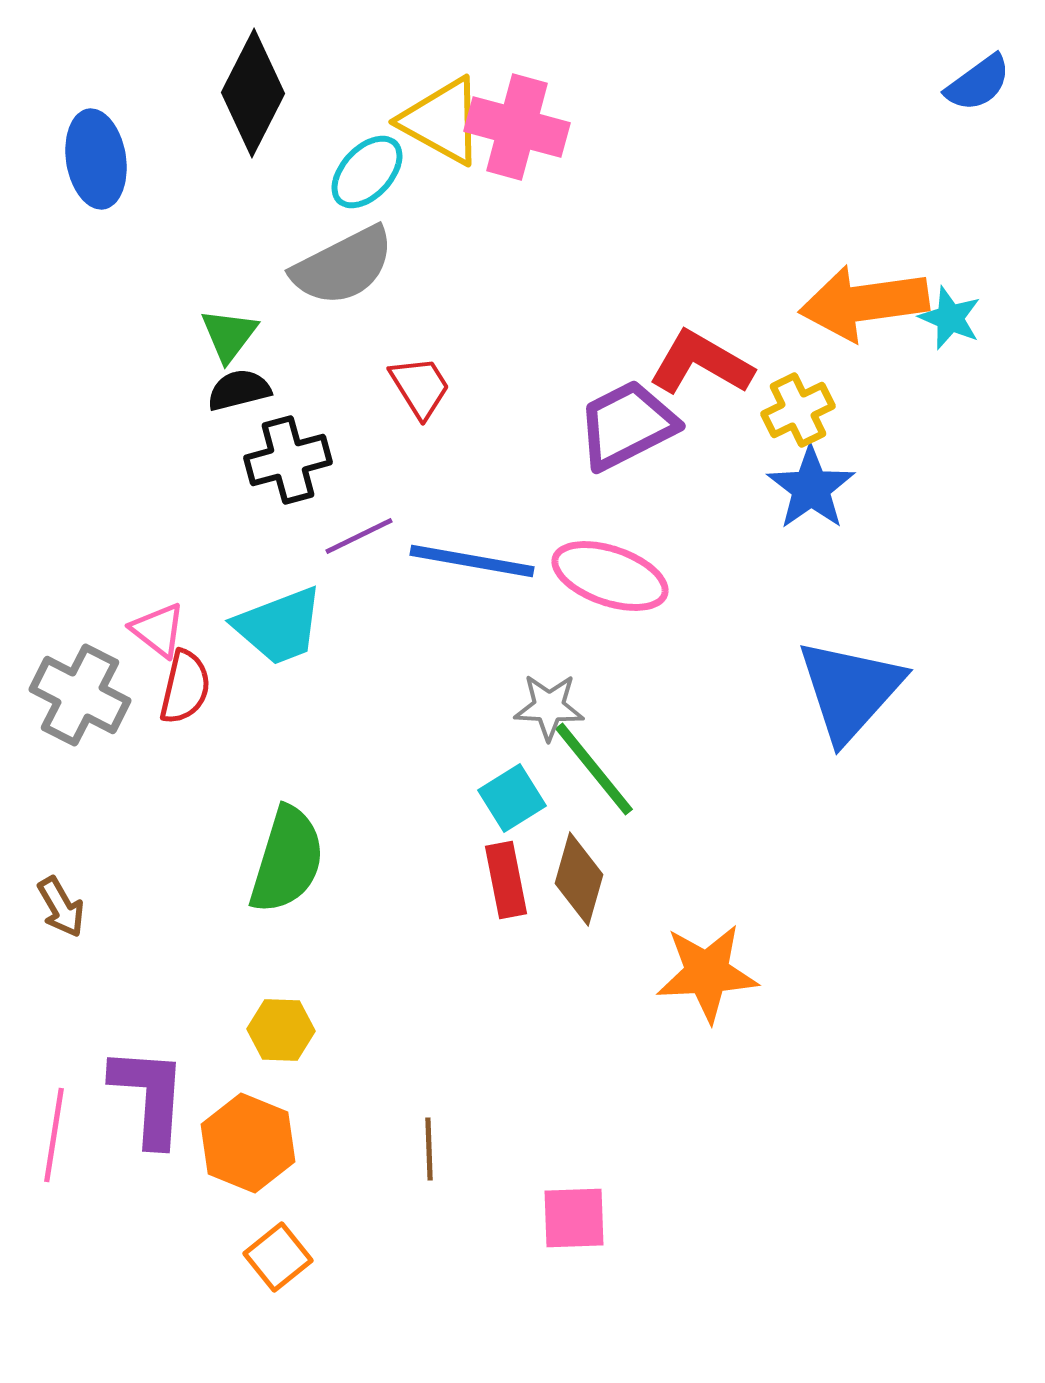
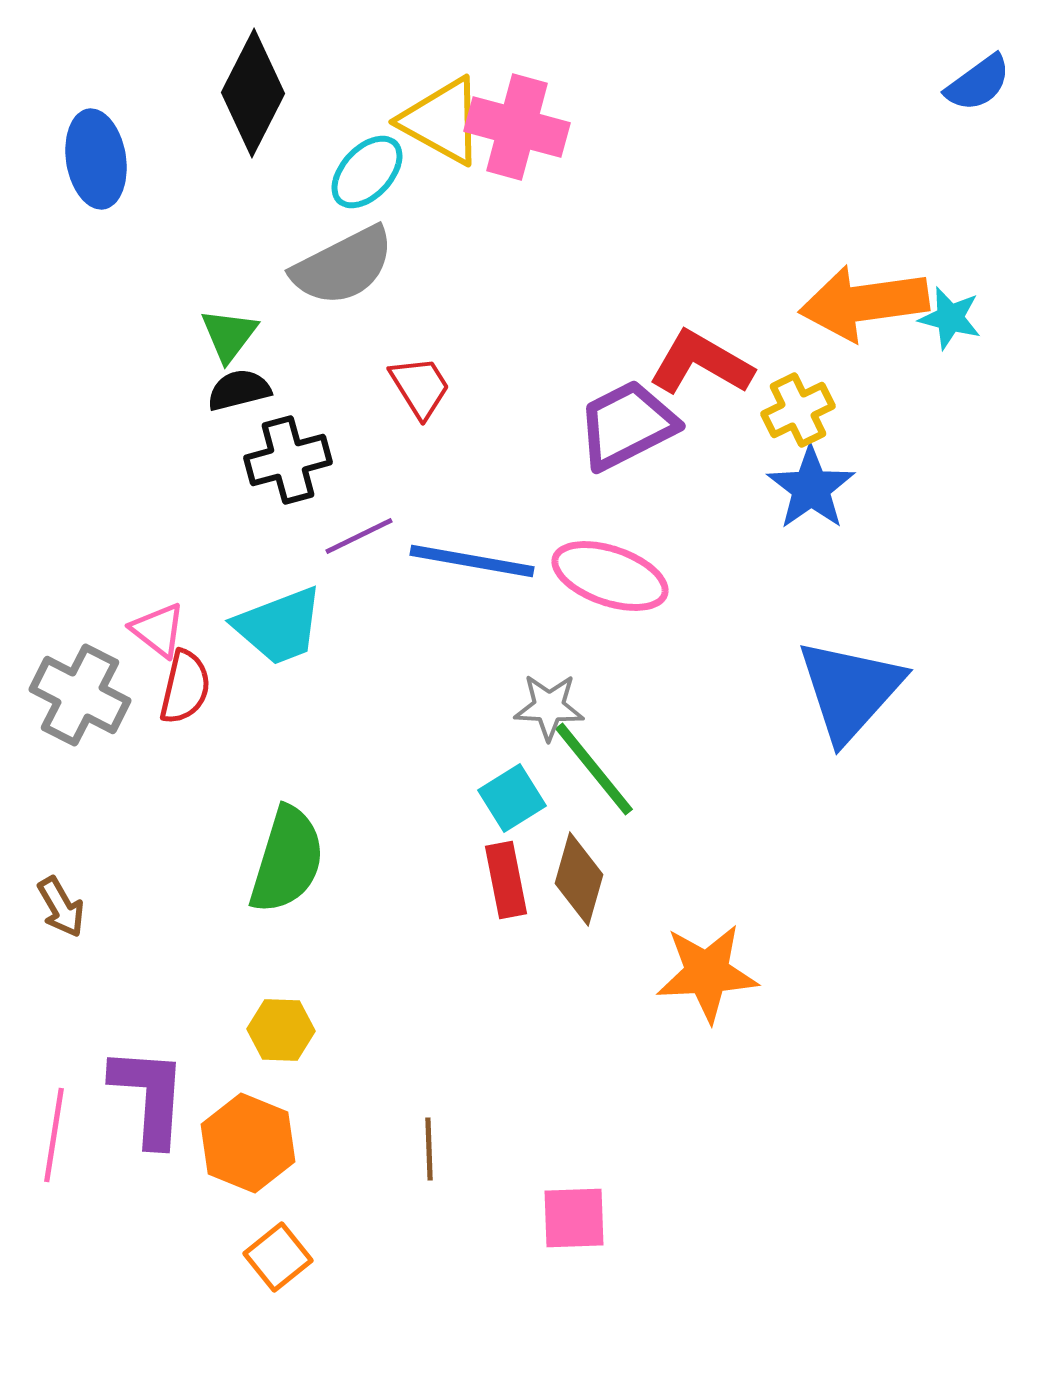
cyan star: rotated 8 degrees counterclockwise
